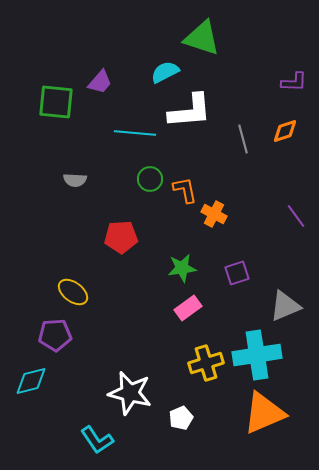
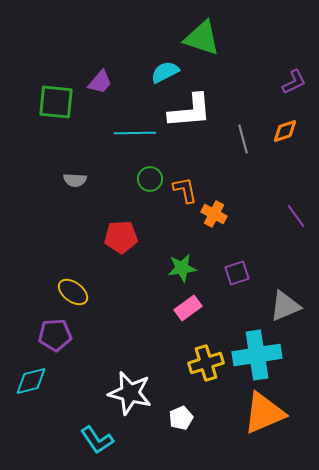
purple L-shape: rotated 28 degrees counterclockwise
cyan line: rotated 6 degrees counterclockwise
